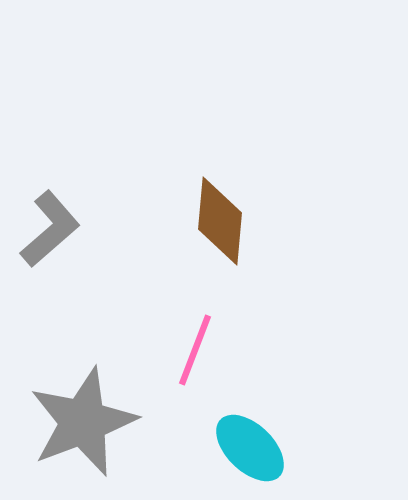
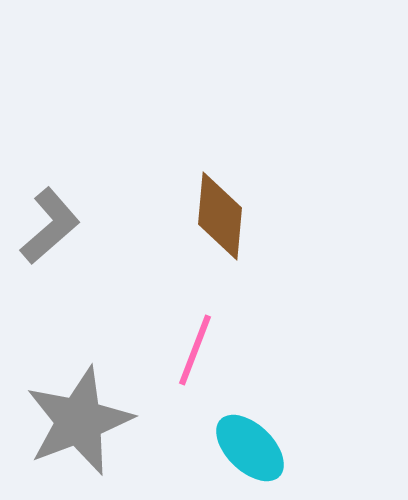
brown diamond: moved 5 px up
gray L-shape: moved 3 px up
gray star: moved 4 px left, 1 px up
